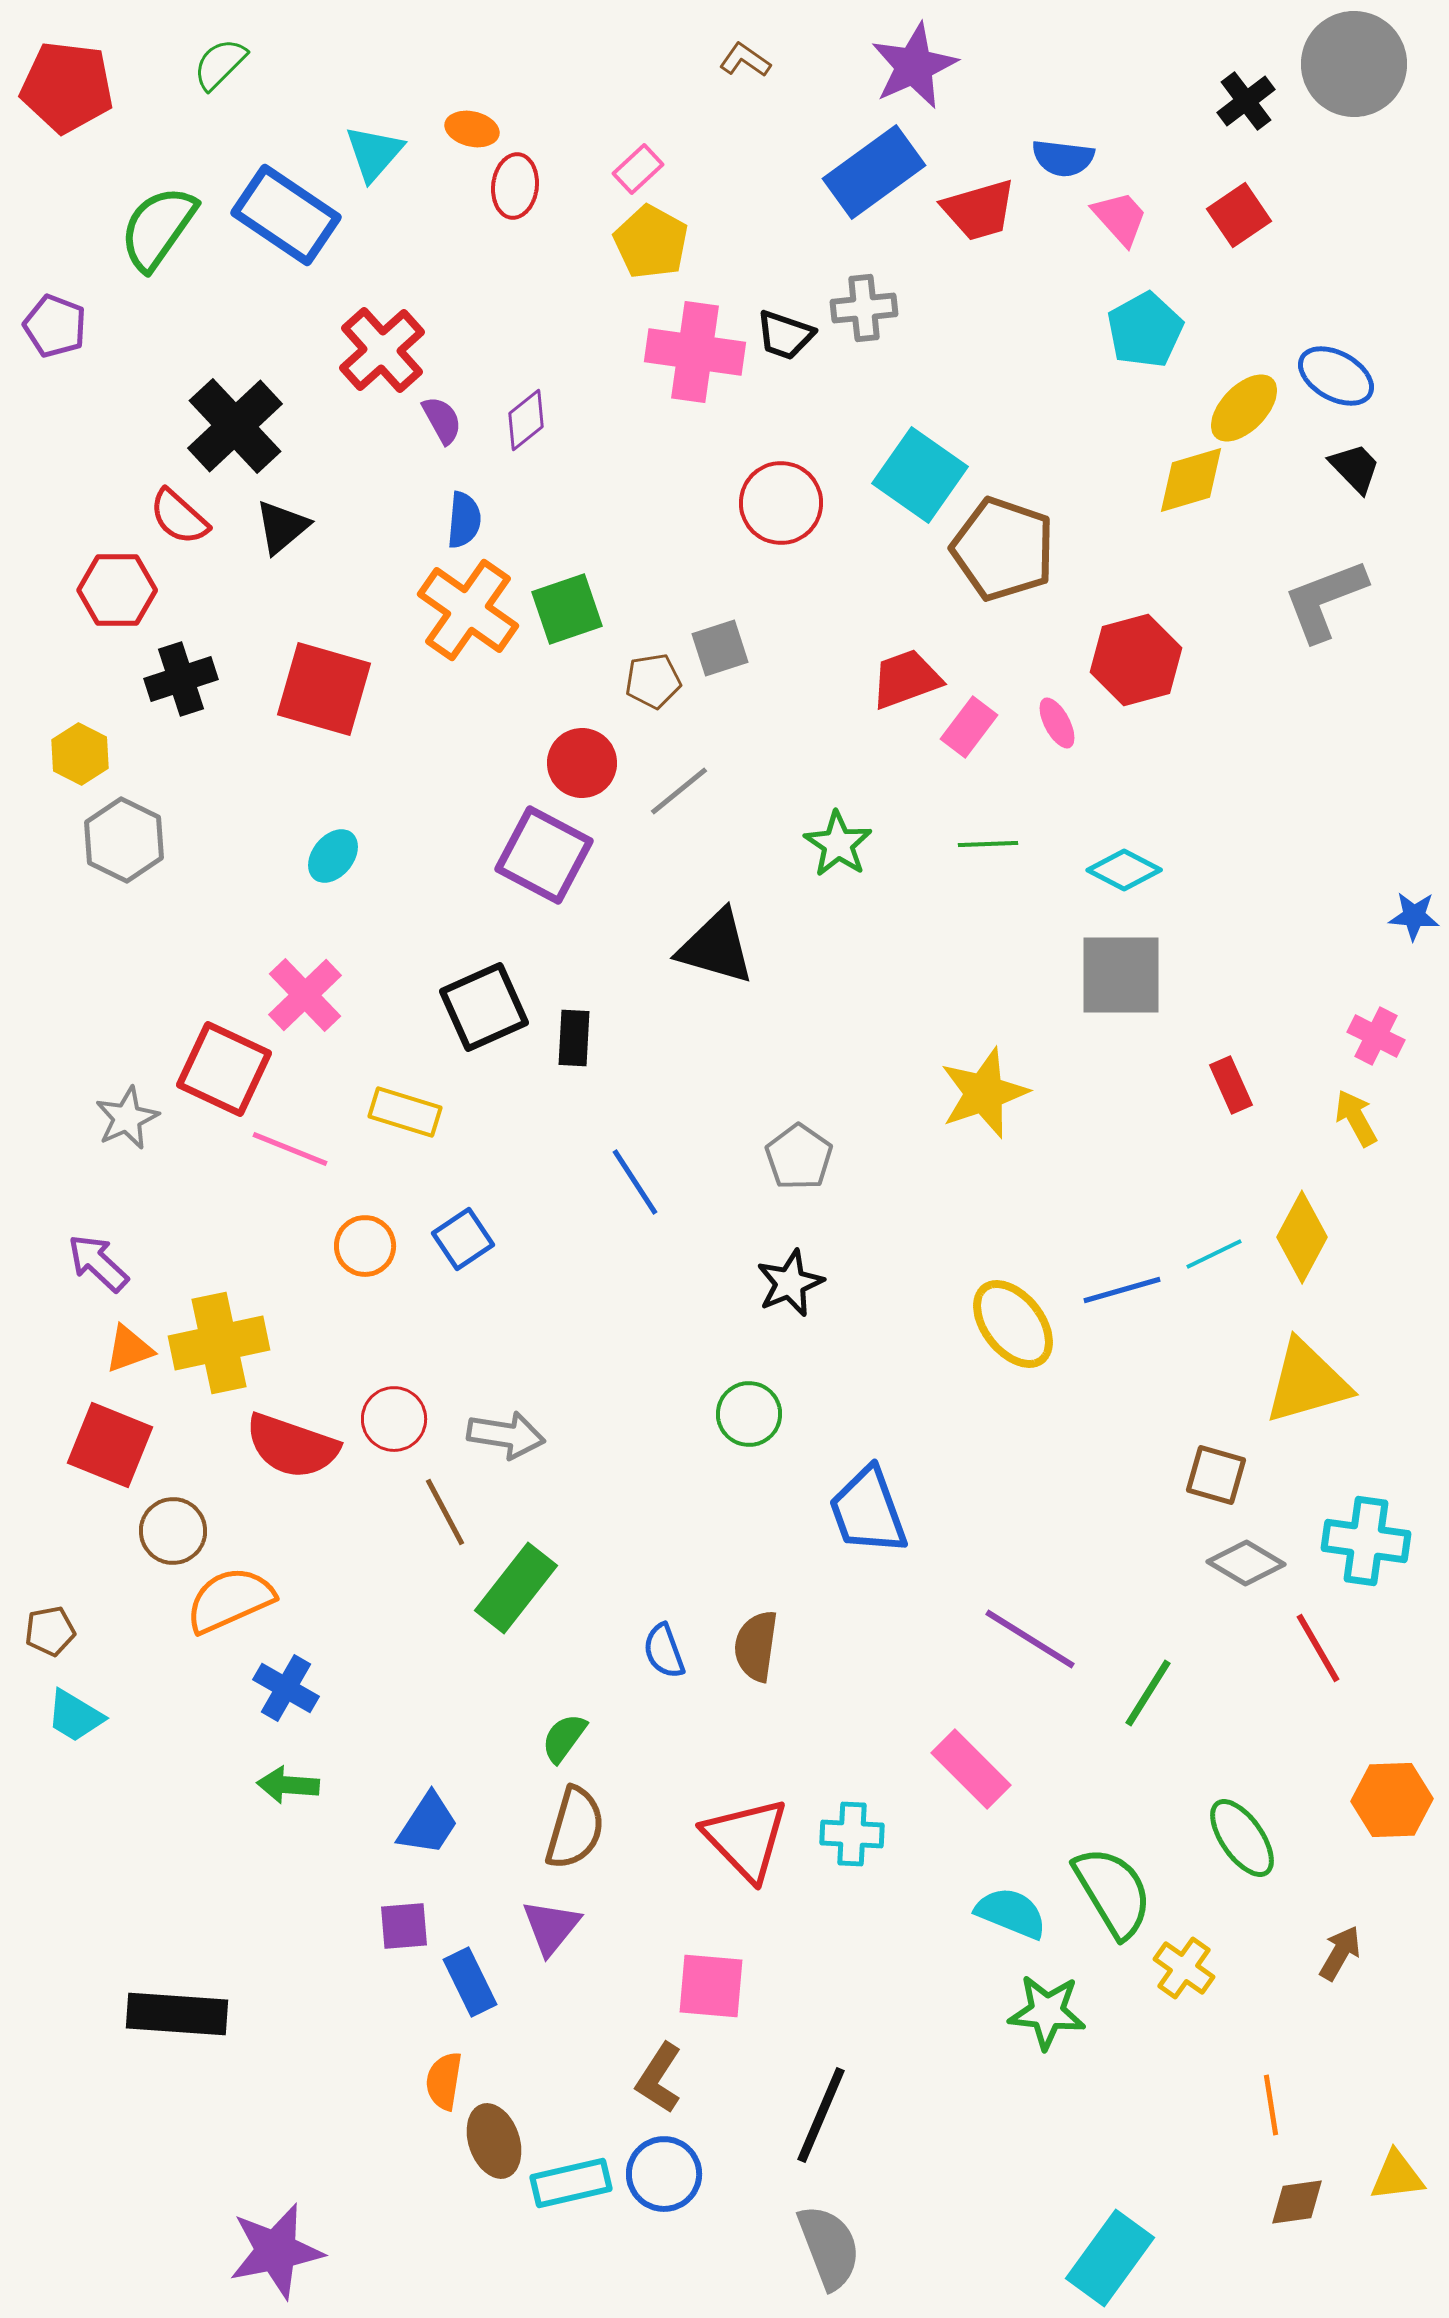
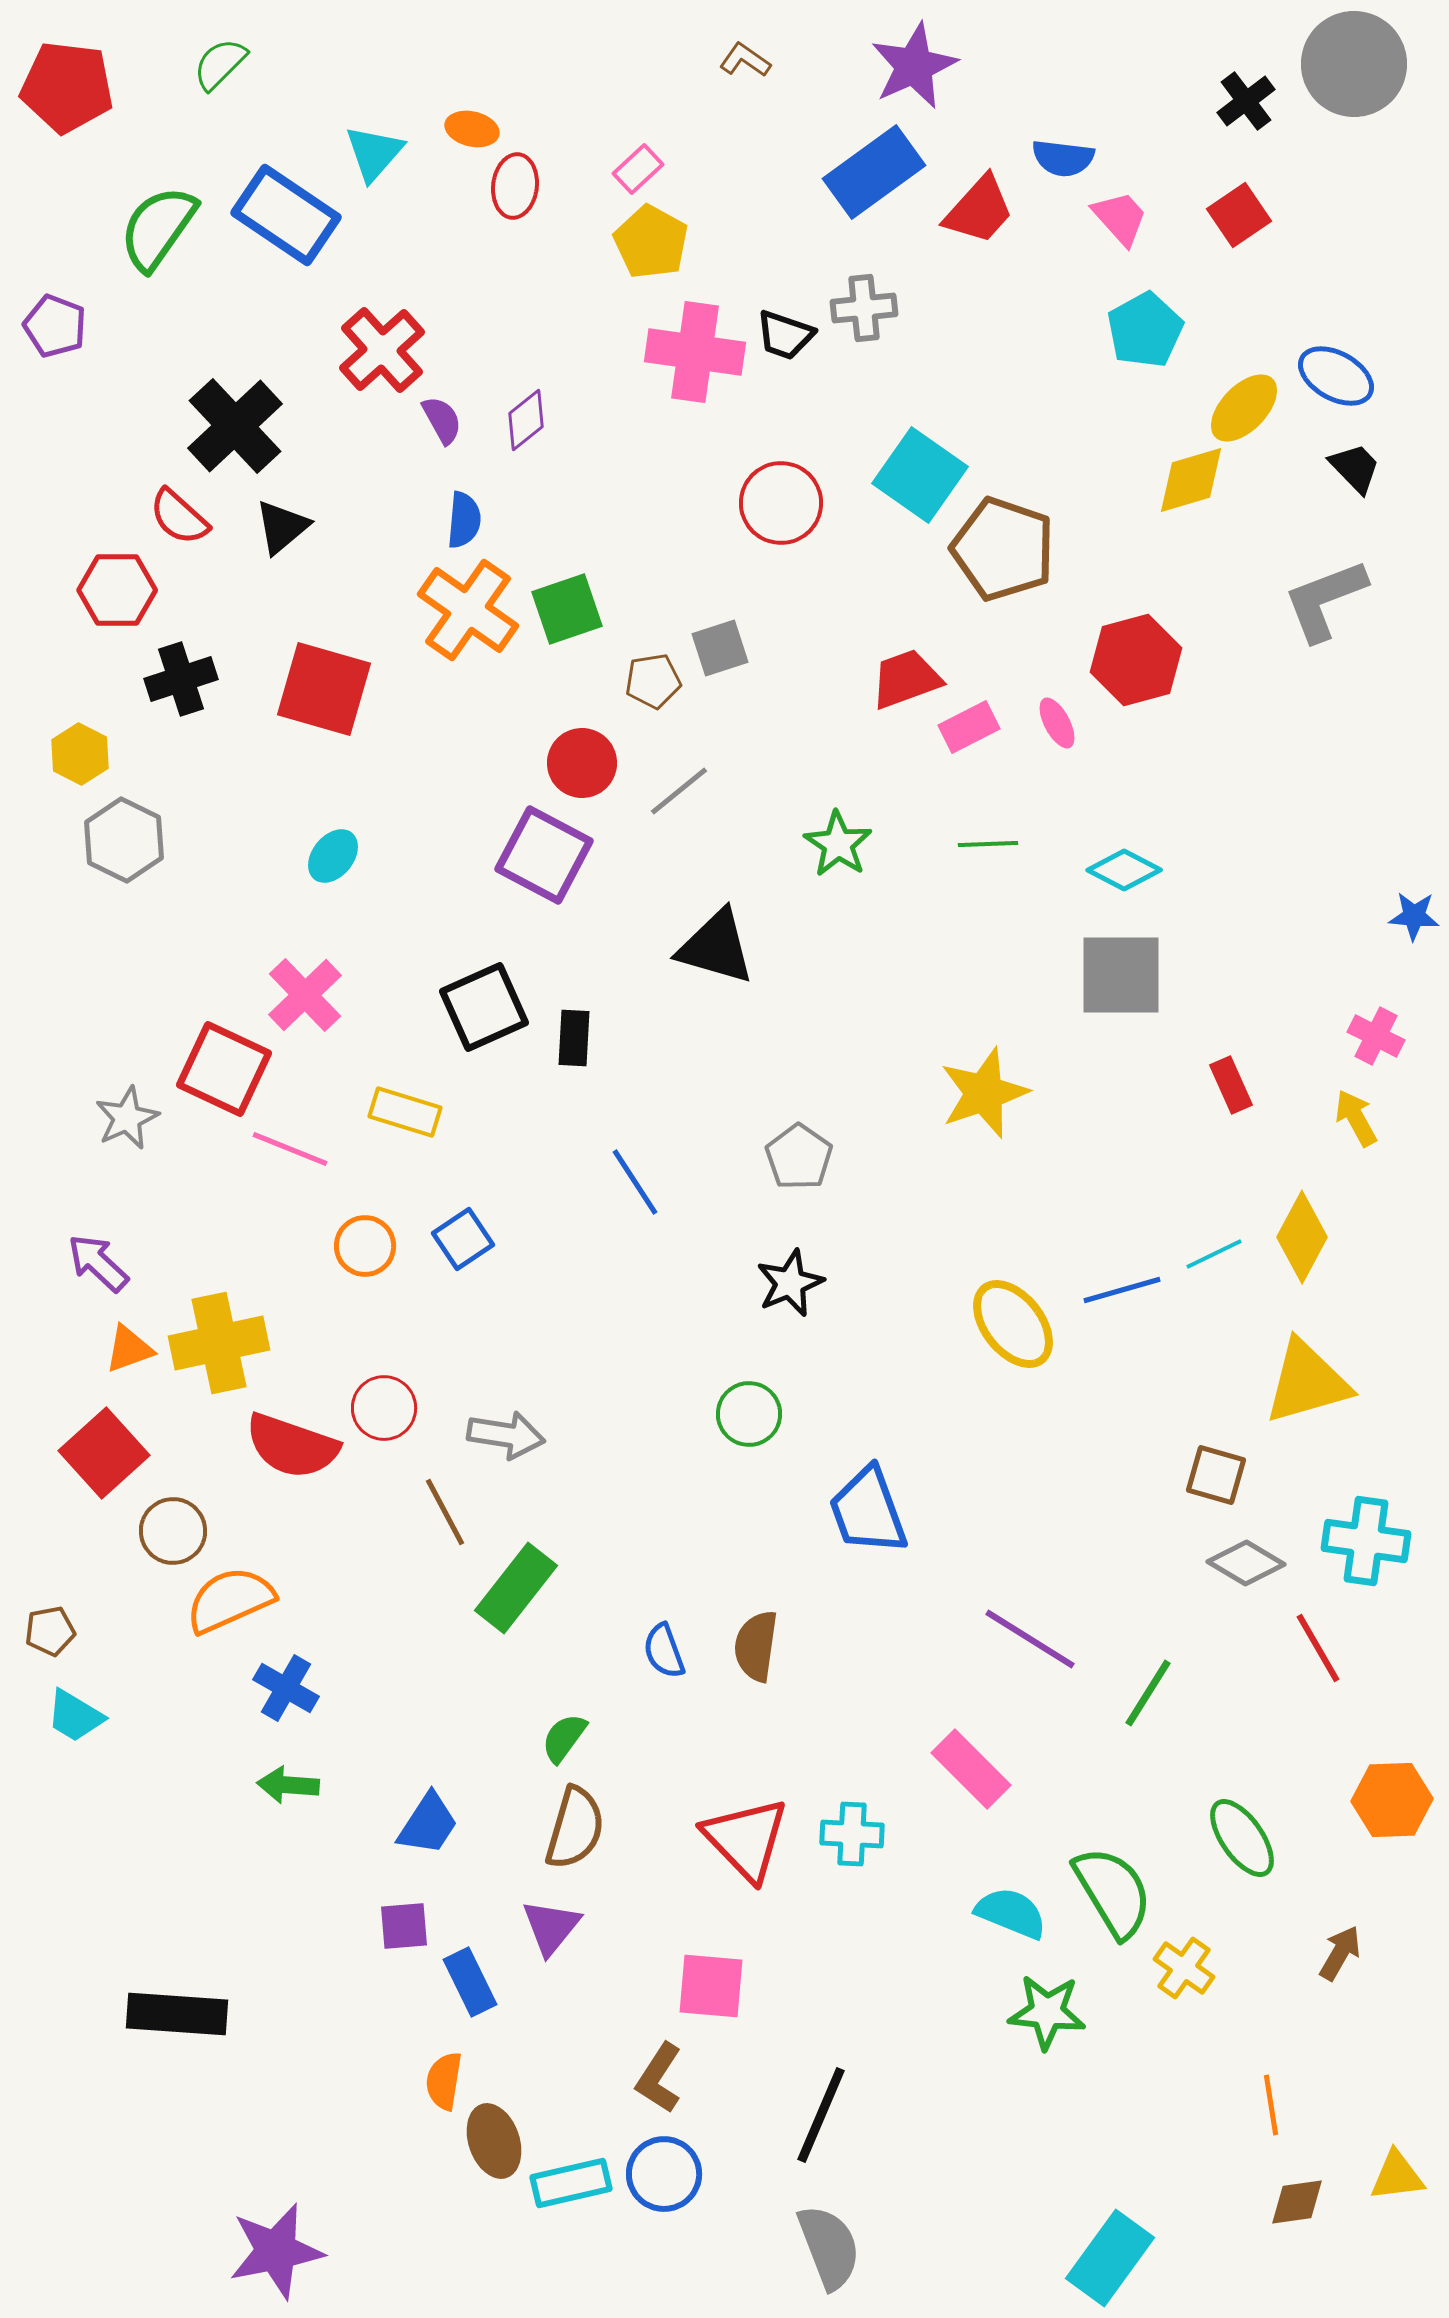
red trapezoid at (979, 210): rotated 32 degrees counterclockwise
pink rectangle at (969, 727): rotated 26 degrees clockwise
red circle at (394, 1419): moved 10 px left, 11 px up
red square at (110, 1445): moved 6 px left, 8 px down; rotated 26 degrees clockwise
